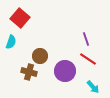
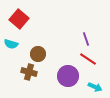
red square: moved 1 px left, 1 px down
cyan semicircle: moved 2 px down; rotated 88 degrees clockwise
brown circle: moved 2 px left, 2 px up
purple circle: moved 3 px right, 5 px down
cyan arrow: moved 2 px right; rotated 24 degrees counterclockwise
